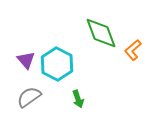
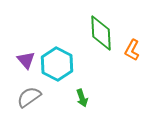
green diamond: rotated 18 degrees clockwise
orange L-shape: moved 1 px left; rotated 20 degrees counterclockwise
green arrow: moved 4 px right, 1 px up
